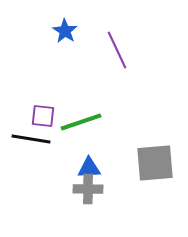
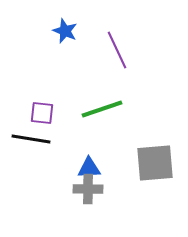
blue star: rotated 10 degrees counterclockwise
purple square: moved 1 px left, 3 px up
green line: moved 21 px right, 13 px up
